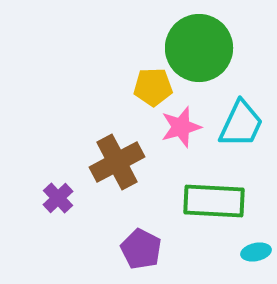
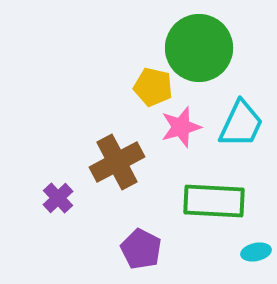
yellow pentagon: rotated 15 degrees clockwise
